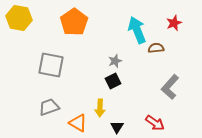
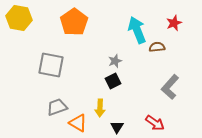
brown semicircle: moved 1 px right, 1 px up
gray trapezoid: moved 8 px right
